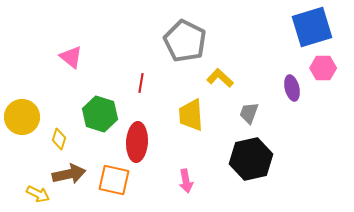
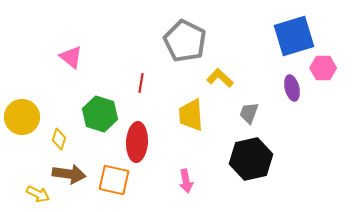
blue square: moved 18 px left, 9 px down
brown arrow: rotated 20 degrees clockwise
